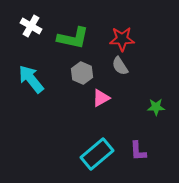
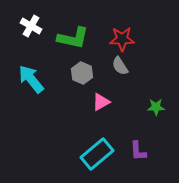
pink triangle: moved 4 px down
